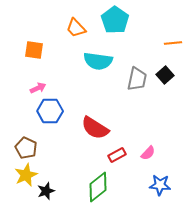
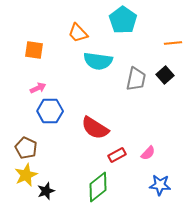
cyan pentagon: moved 8 px right
orange trapezoid: moved 2 px right, 5 px down
gray trapezoid: moved 1 px left
